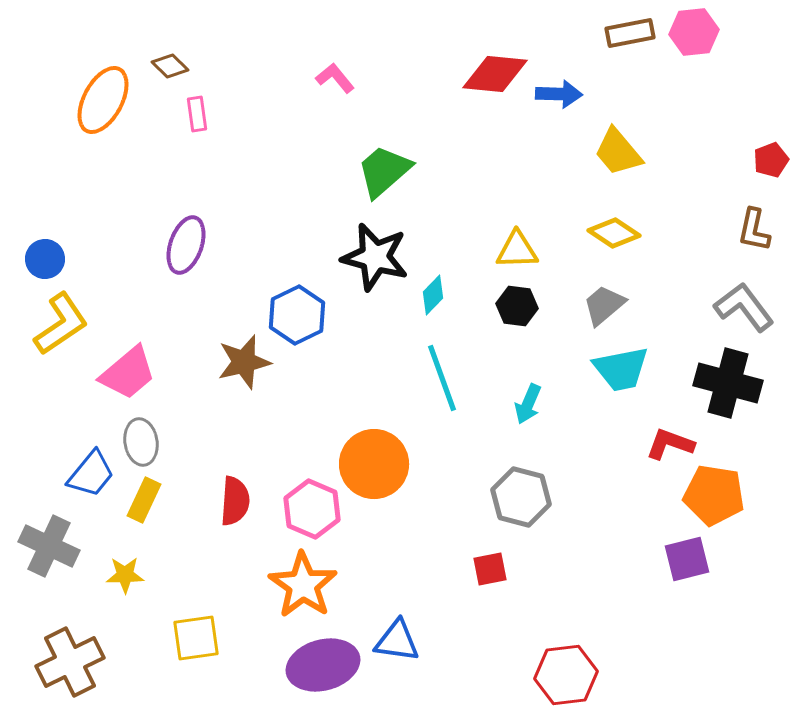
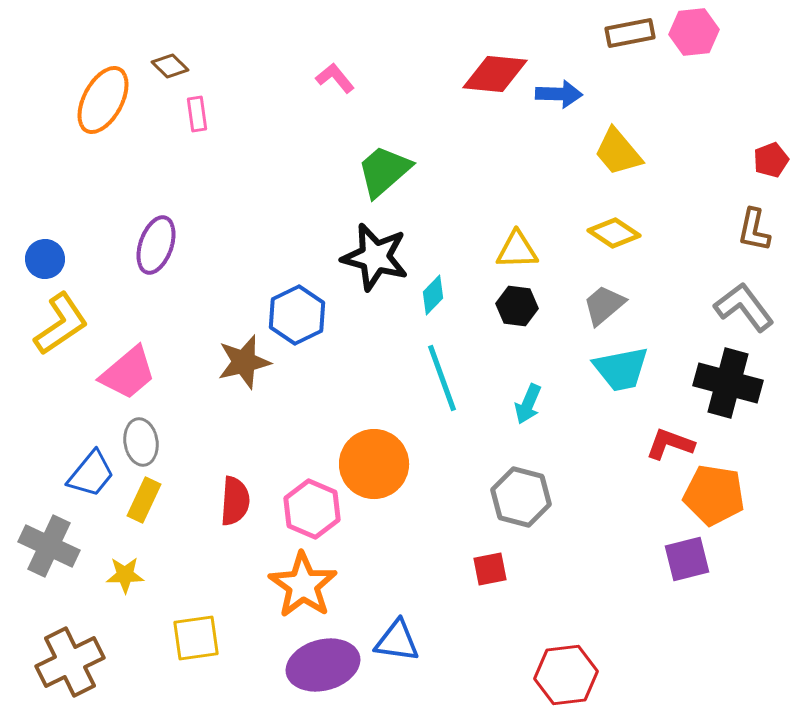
purple ellipse at (186, 245): moved 30 px left
